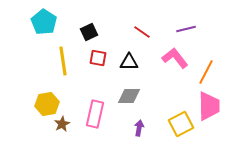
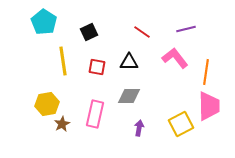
red square: moved 1 px left, 9 px down
orange line: rotated 20 degrees counterclockwise
